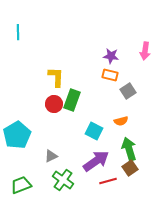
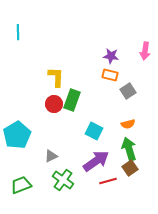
orange semicircle: moved 7 px right, 3 px down
